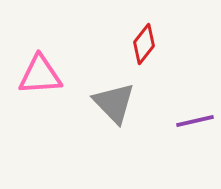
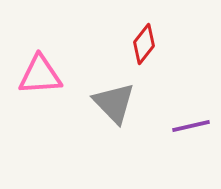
purple line: moved 4 px left, 5 px down
